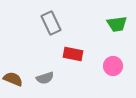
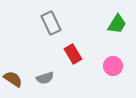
green trapezoid: rotated 50 degrees counterclockwise
red rectangle: rotated 48 degrees clockwise
brown semicircle: rotated 12 degrees clockwise
